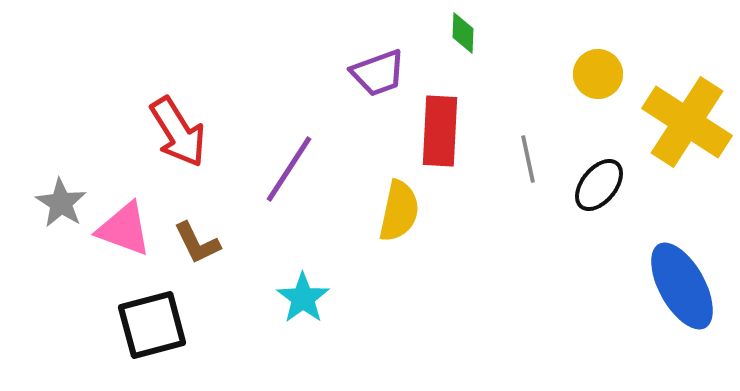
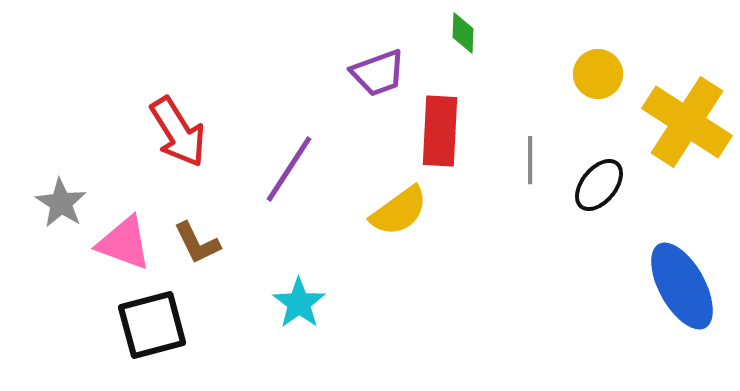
gray line: moved 2 px right, 1 px down; rotated 12 degrees clockwise
yellow semicircle: rotated 42 degrees clockwise
pink triangle: moved 14 px down
cyan star: moved 4 px left, 5 px down
